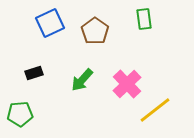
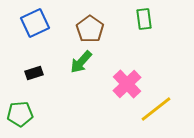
blue square: moved 15 px left
brown pentagon: moved 5 px left, 2 px up
green arrow: moved 1 px left, 18 px up
yellow line: moved 1 px right, 1 px up
